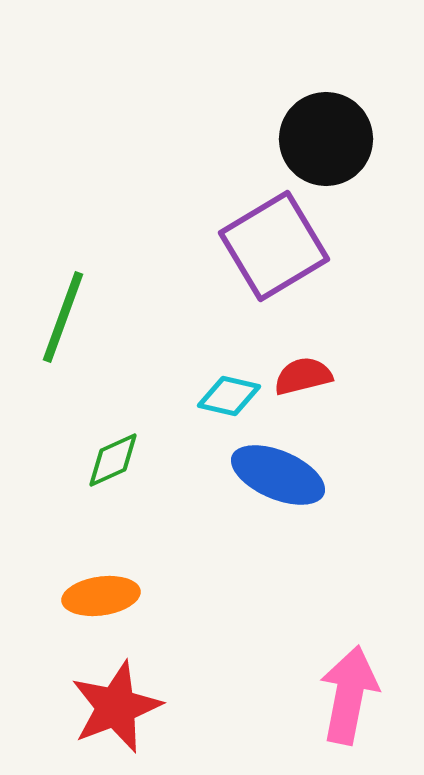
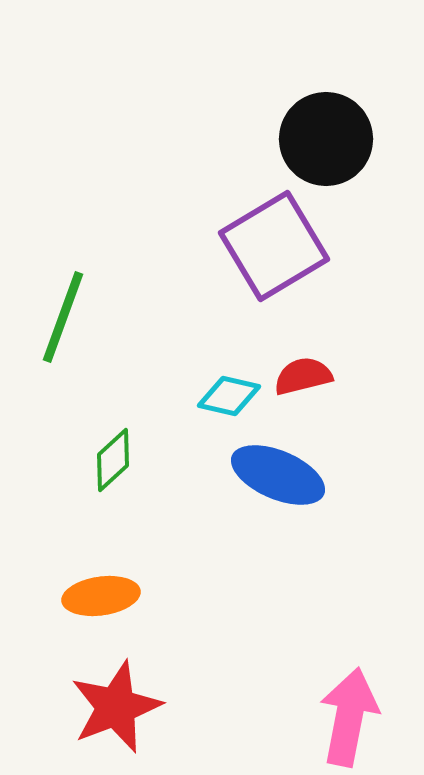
green diamond: rotated 18 degrees counterclockwise
pink arrow: moved 22 px down
